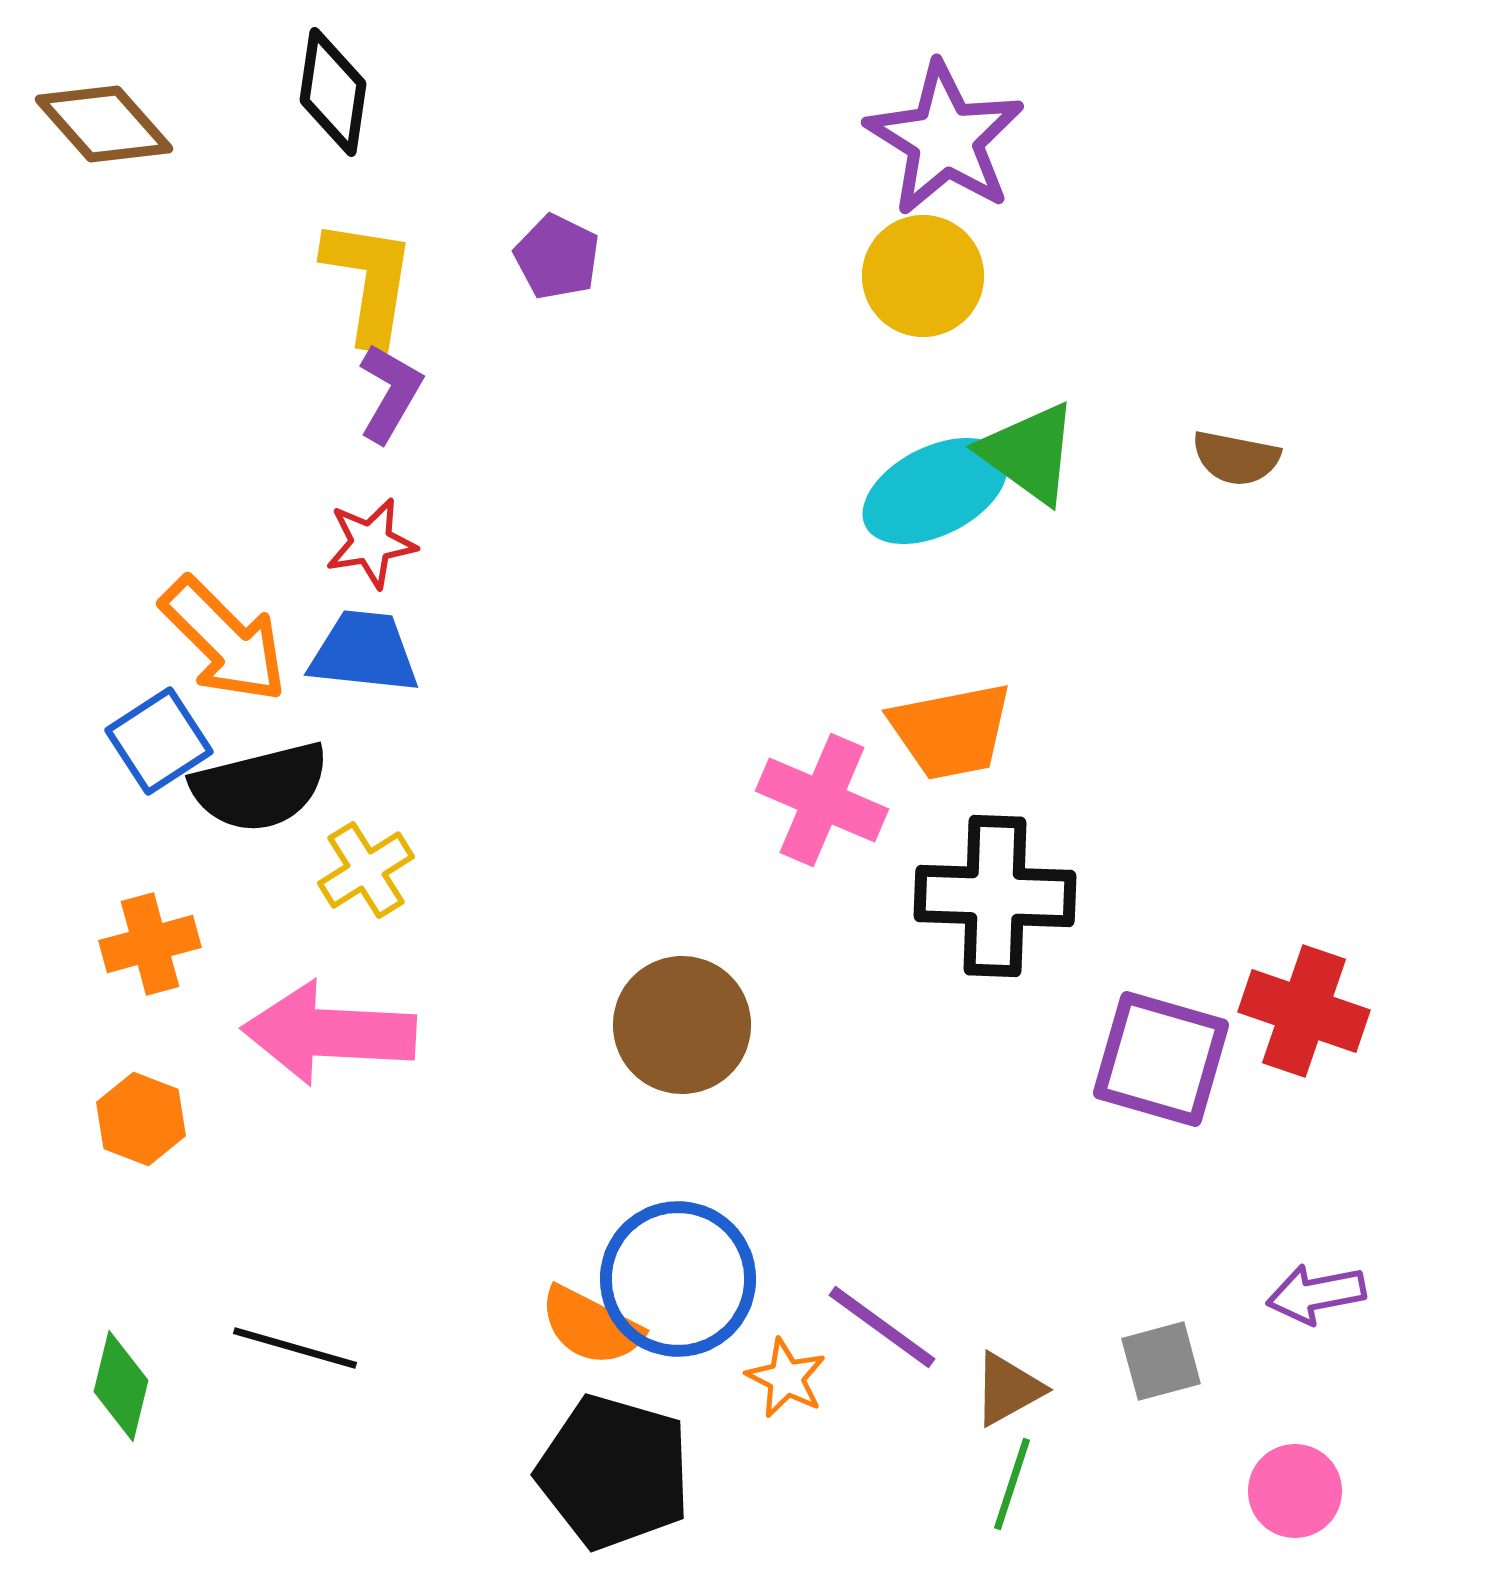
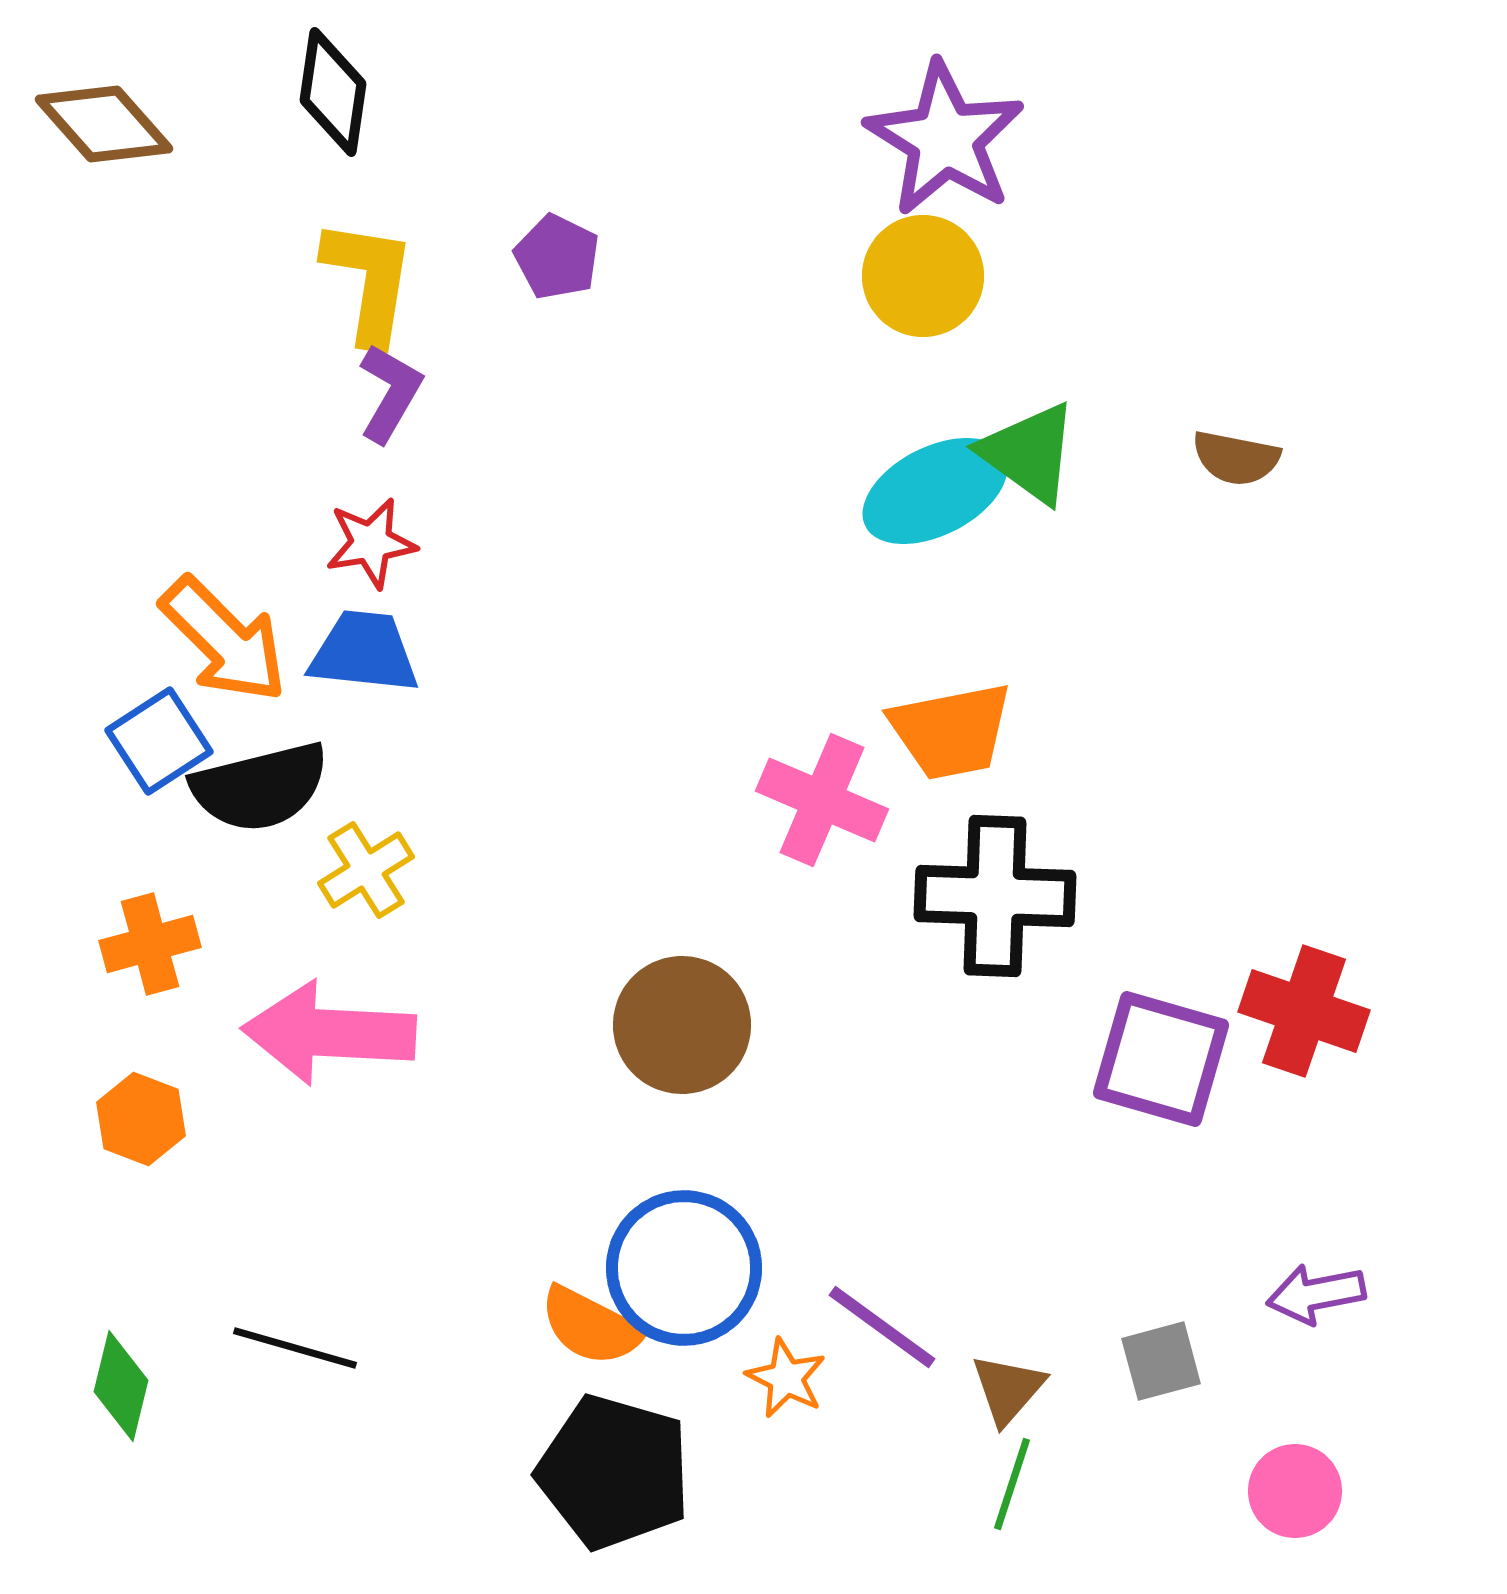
blue circle: moved 6 px right, 11 px up
brown triangle: rotated 20 degrees counterclockwise
